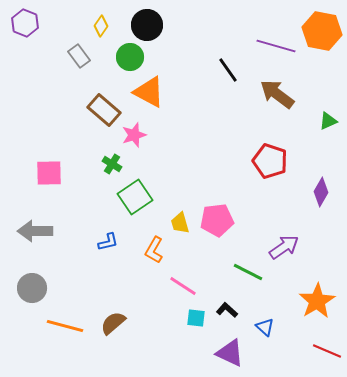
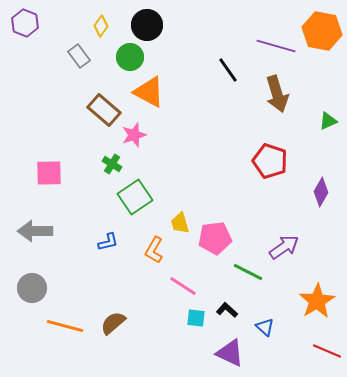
brown arrow: rotated 144 degrees counterclockwise
pink pentagon: moved 2 px left, 18 px down
